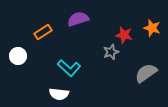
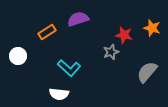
orange rectangle: moved 4 px right
gray semicircle: moved 1 px right, 1 px up; rotated 15 degrees counterclockwise
